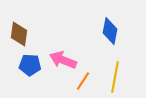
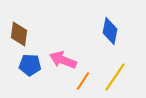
yellow line: rotated 24 degrees clockwise
